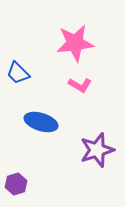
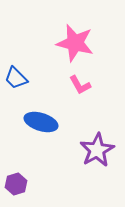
pink star: rotated 21 degrees clockwise
blue trapezoid: moved 2 px left, 5 px down
pink L-shape: rotated 30 degrees clockwise
purple star: rotated 12 degrees counterclockwise
